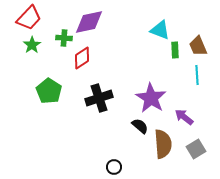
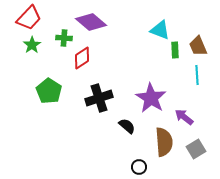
purple diamond: moved 2 px right; rotated 52 degrees clockwise
black semicircle: moved 13 px left
brown semicircle: moved 1 px right, 2 px up
black circle: moved 25 px right
